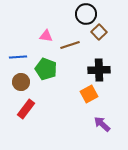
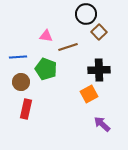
brown line: moved 2 px left, 2 px down
red rectangle: rotated 24 degrees counterclockwise
